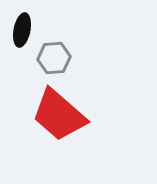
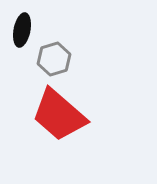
gray hexagon: moved 1 px down; rotated 12 degrees counterclockwise
